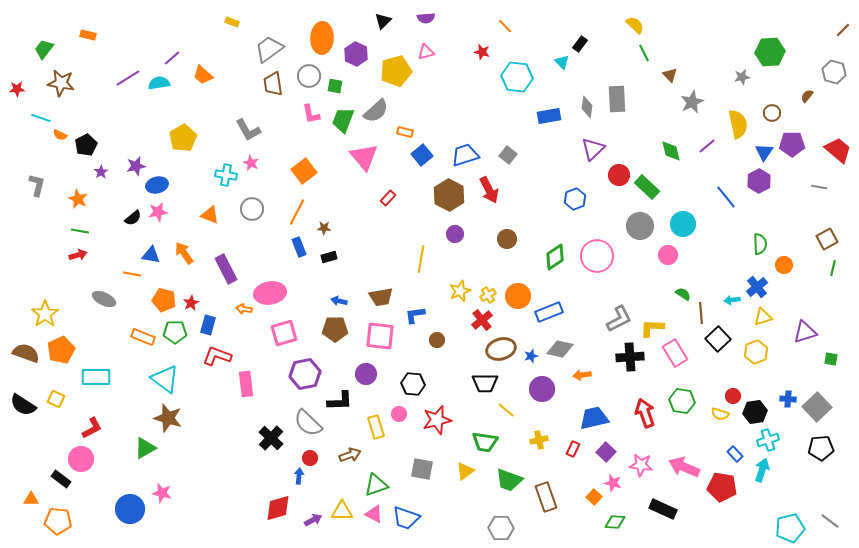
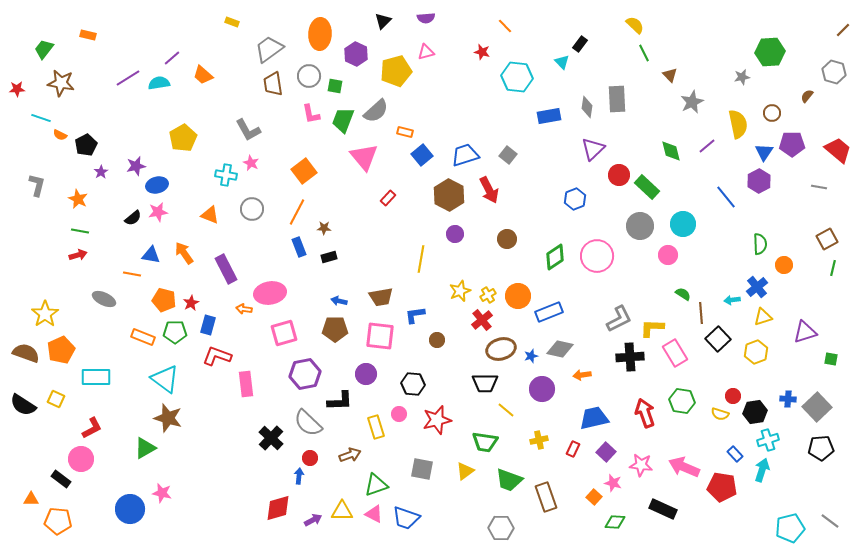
orange ellipse at (322, 38): moved 2 px left, 4 px up
